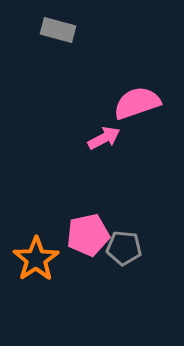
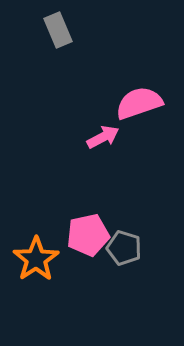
gray rectangle: rotated 52 degrees clockwise
pink semicircle: moved 2 px right
pink arrow: moved 1 px left, 1 px up
gray pentagon: rotated 12 degrees clockwise
